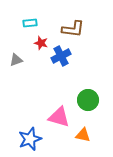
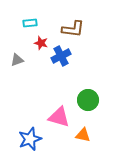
gray triangle: moved 1 px right
